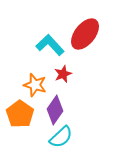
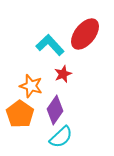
orange star: moved 4 px left, 1 px down
